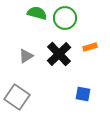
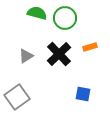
gray square: rotated 20 degrees clockwise
